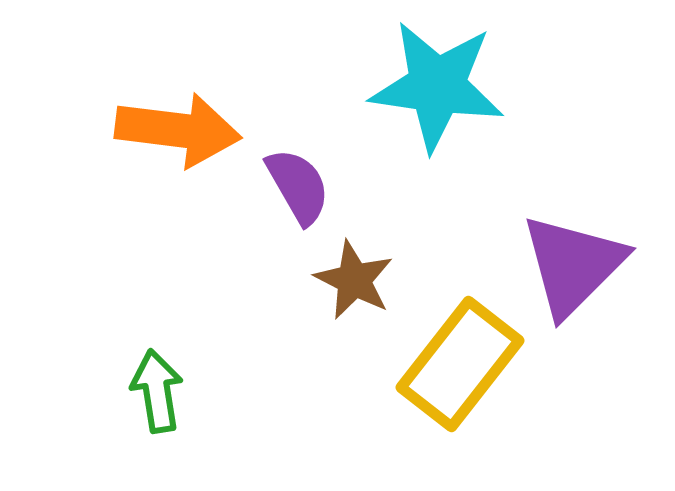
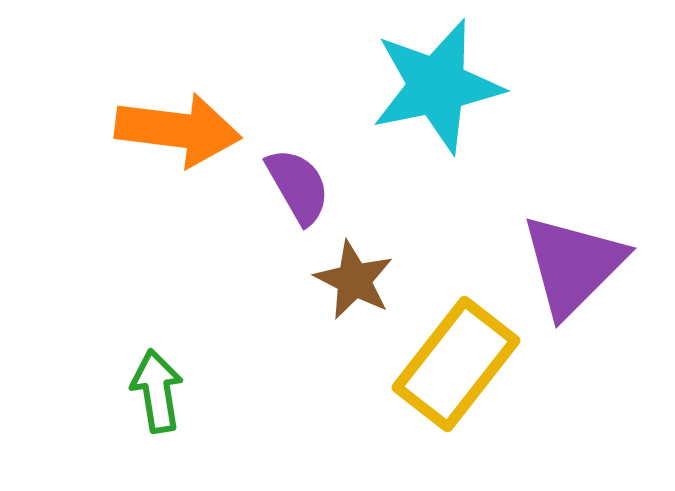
cyan star: rotated 20 degrees counterclockwise
yellow rectangle: moved 4 px left
